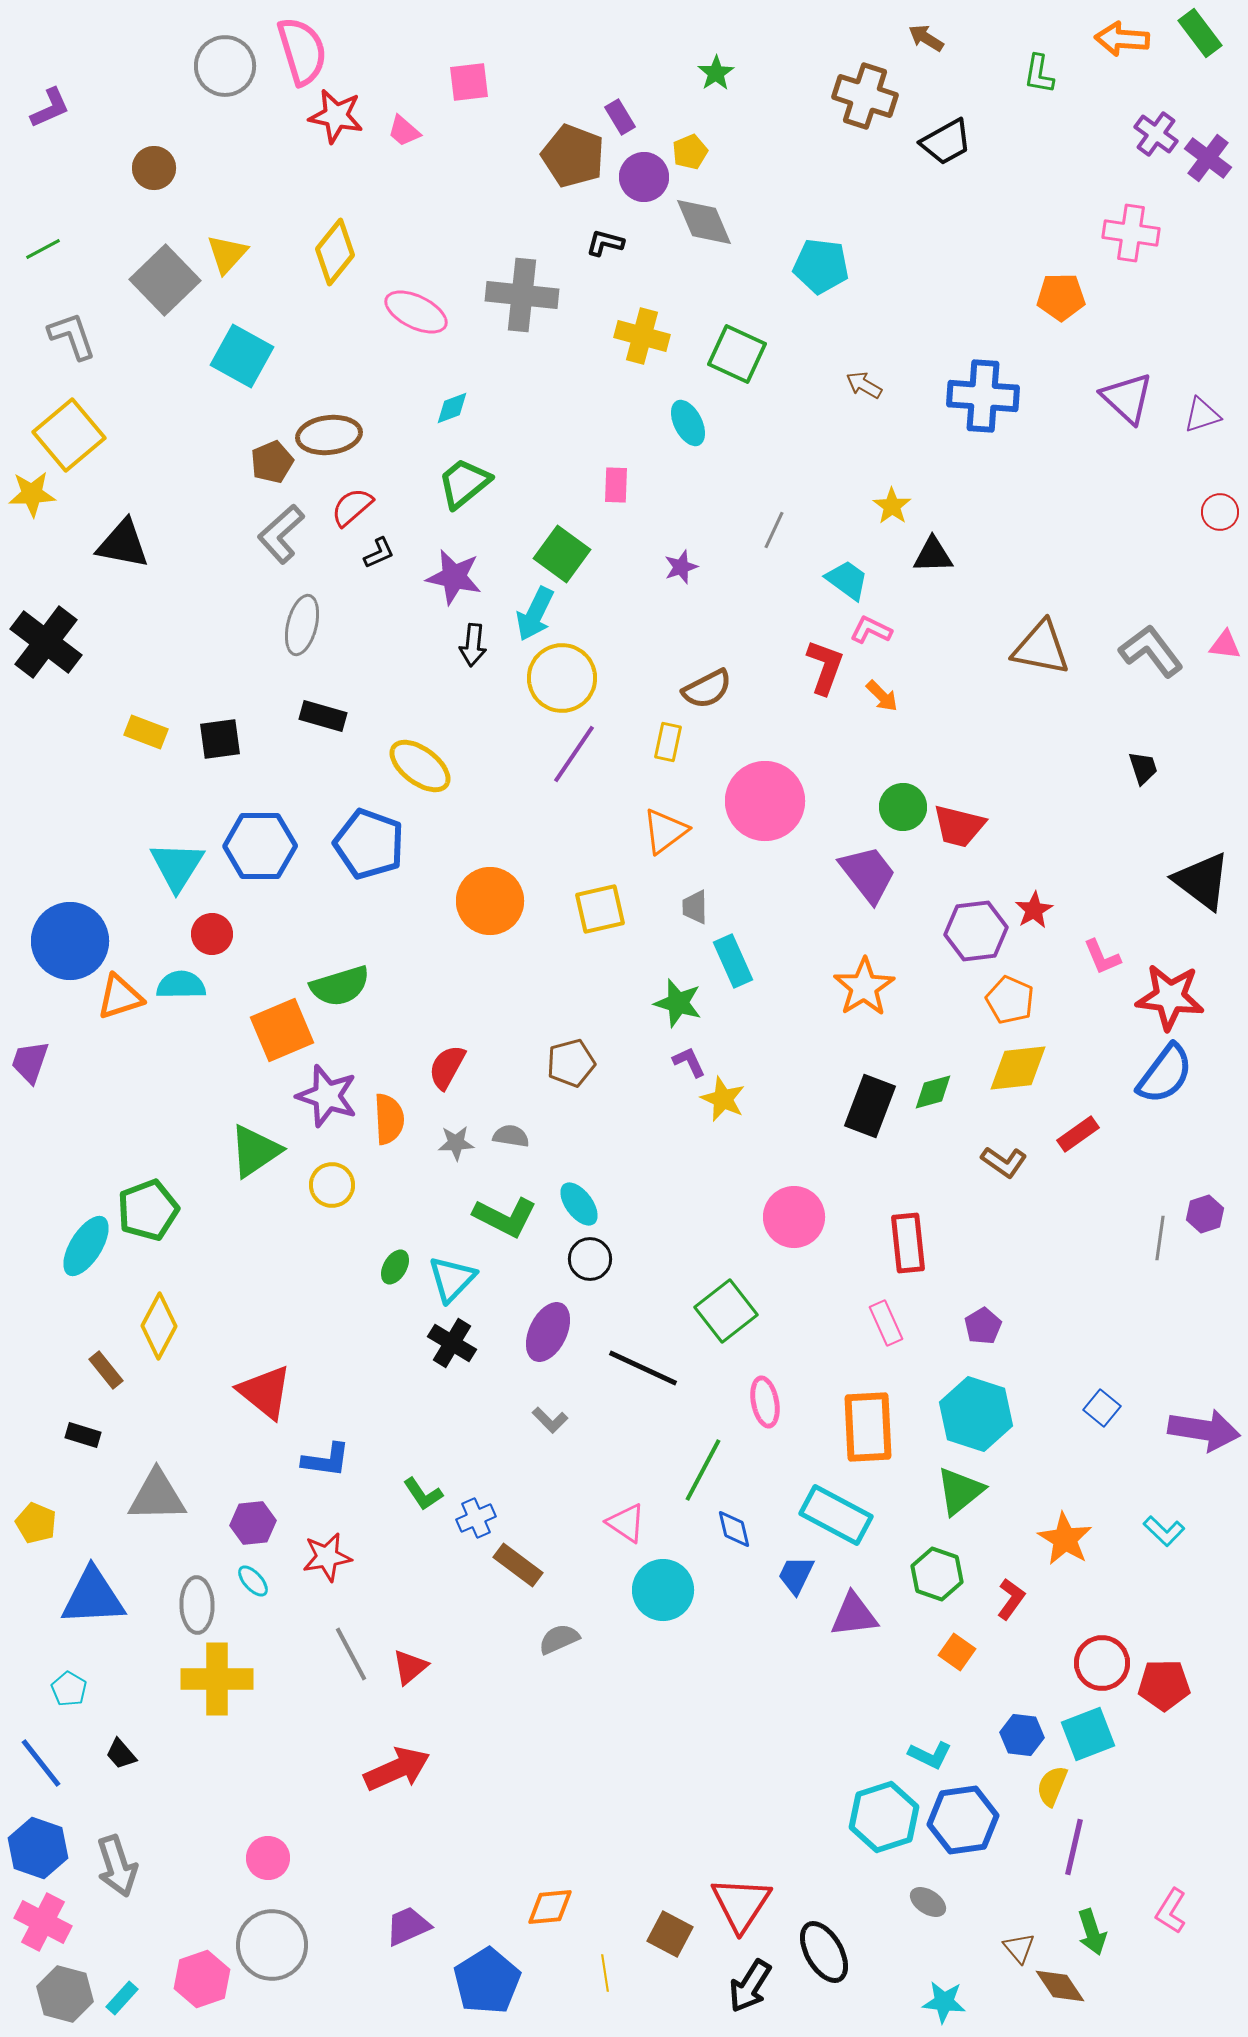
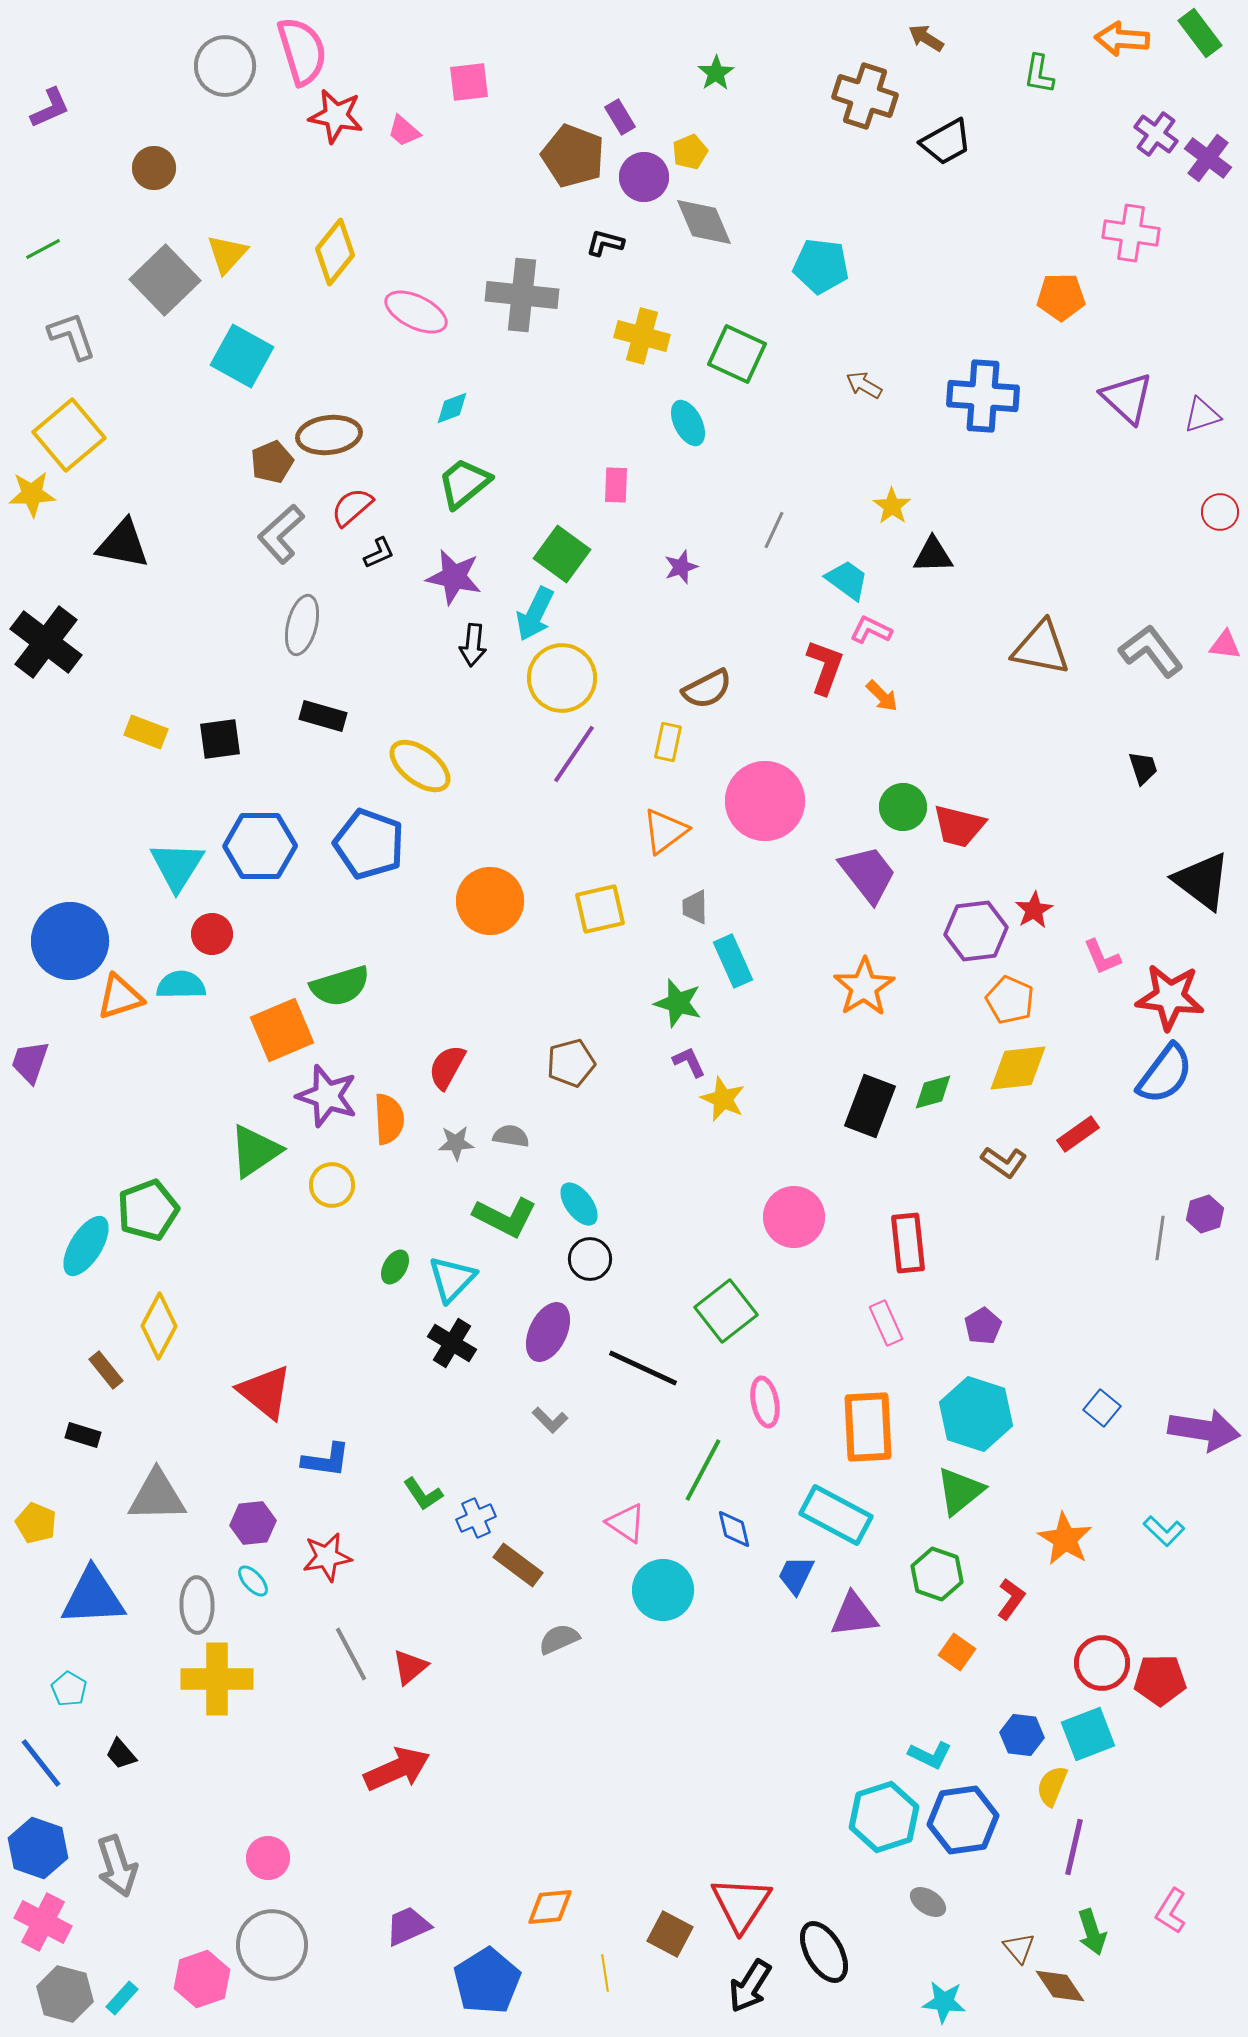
red pentagon at (1164, 1685): moved 4 px left, 5 px up
